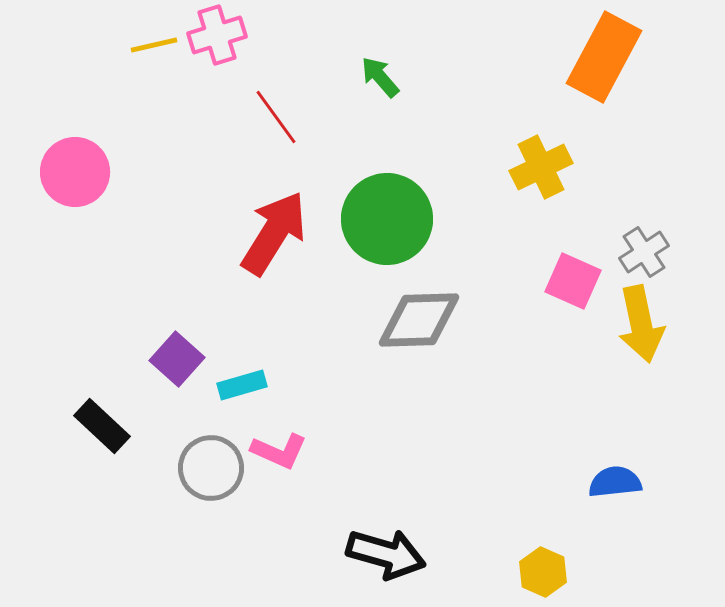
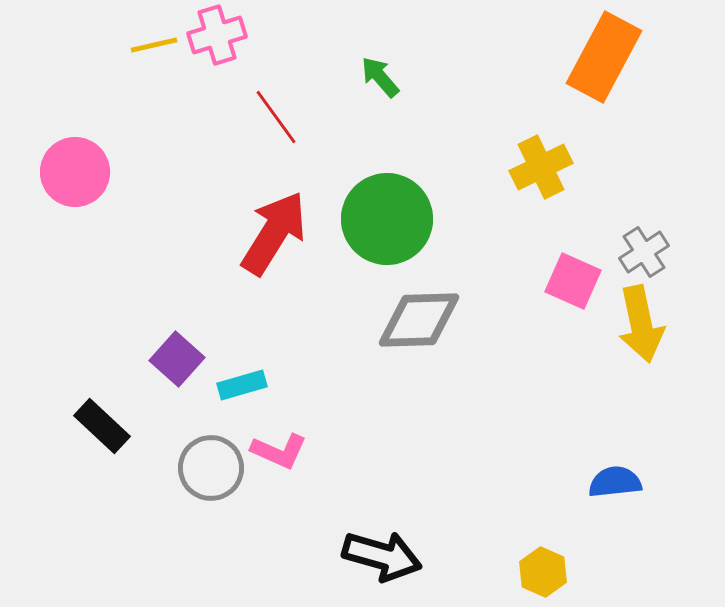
black arrow: moved 4 px left, 2 px down
